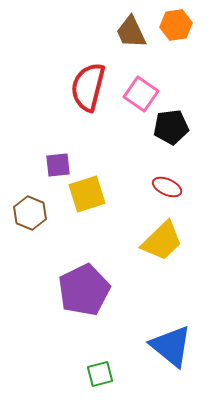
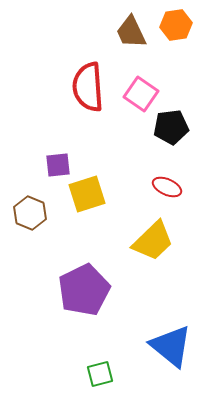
red semicircle: rotated 18 degrees counterclockwise
yellow trapezoid: moved 9 px left
